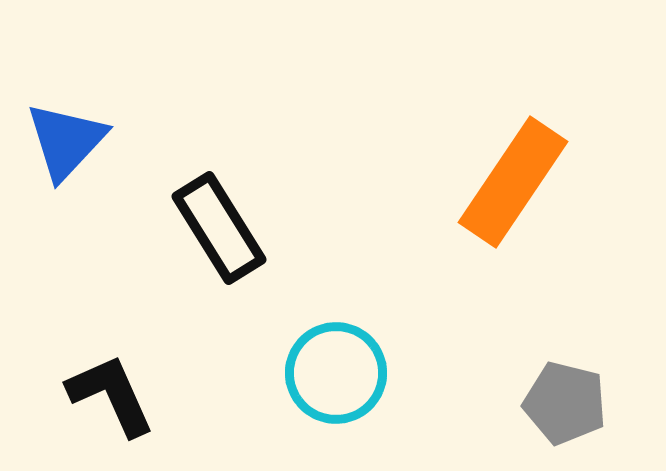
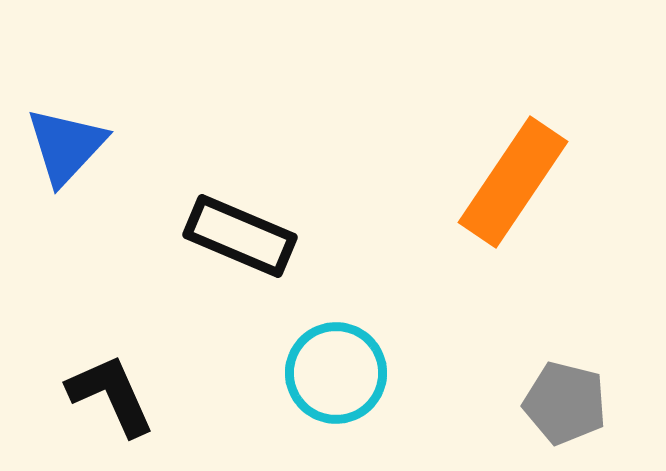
blue triangle: moved 5 px down
black rectangle: moved 21 px right, 8 px down; rotated 35 degrees counterclockwise
